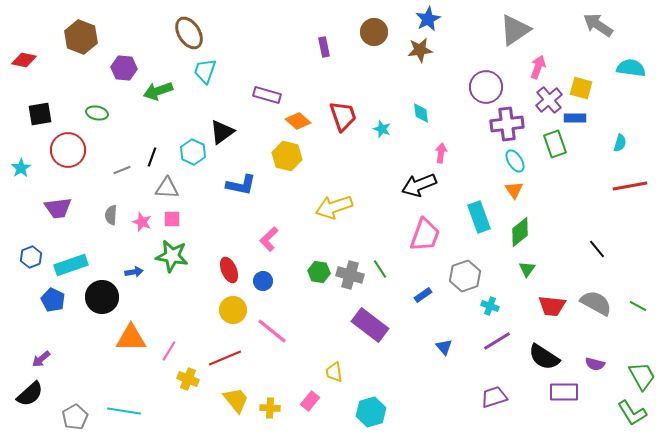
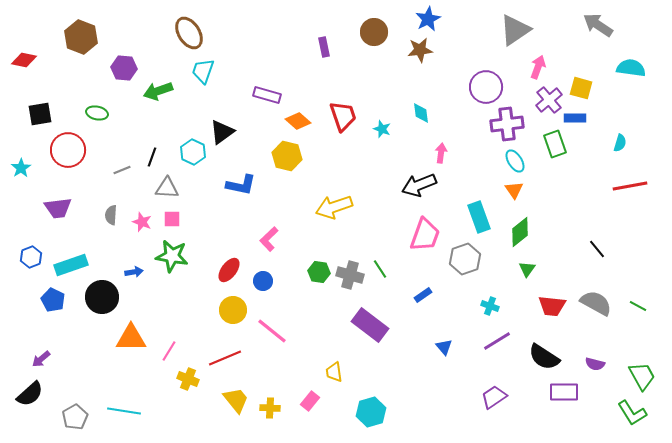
cyan trapezoid at (205, 71): moved 2 px left
red ellipse at (229, 270): rotated 60 degrees clockwise
gray hexagon at (465, 276): moved 17 px up
purple trapezoid at (494, 397): rotated 16 degrees counterclockwise
